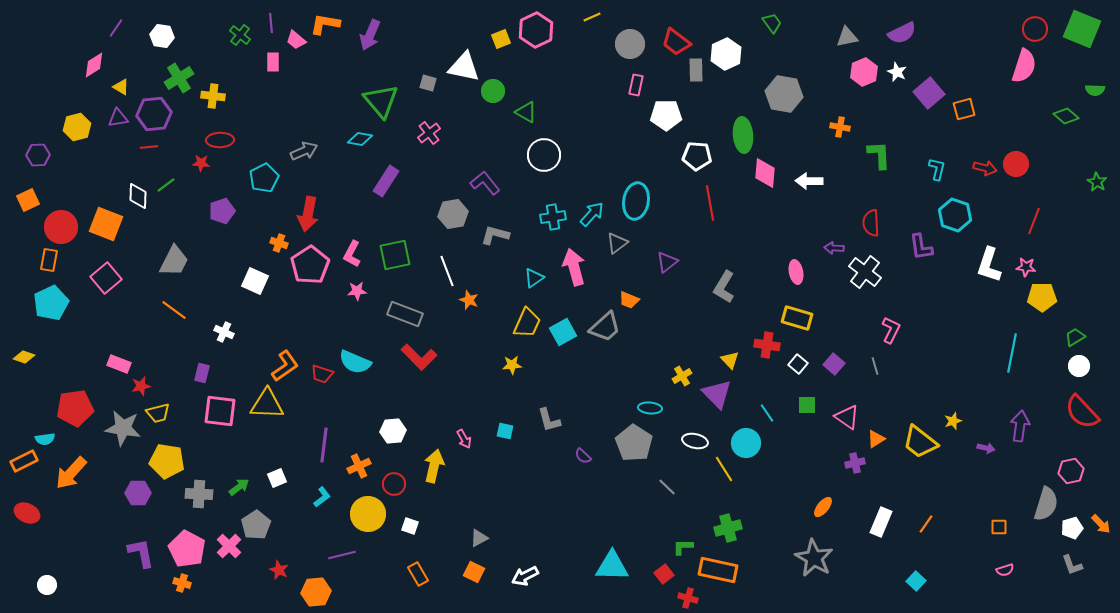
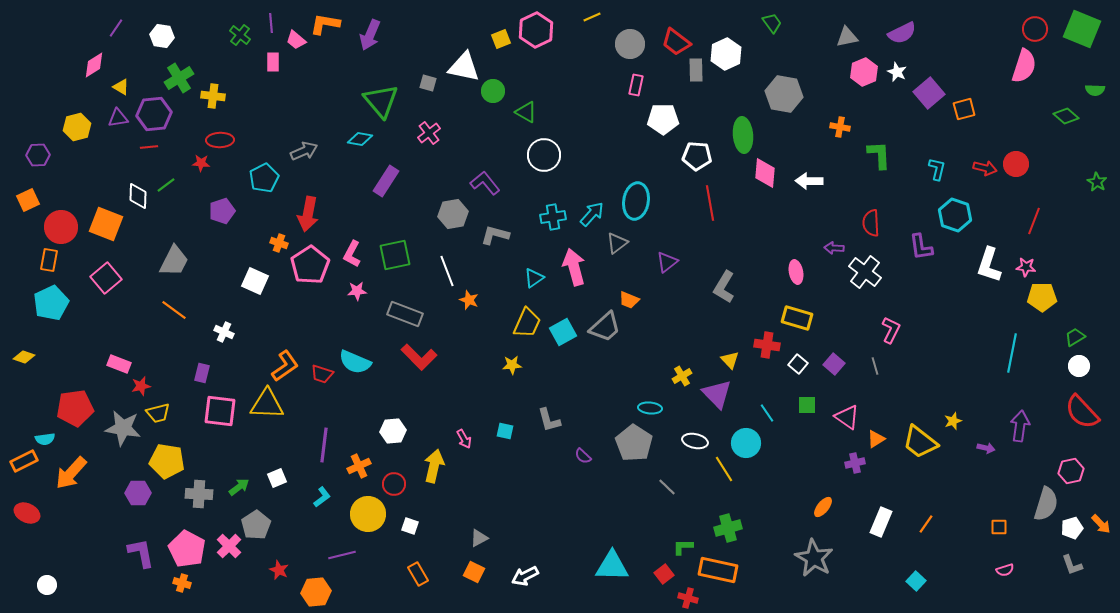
white pentagon at (666, 115): moved 3 px left, 4 px down
